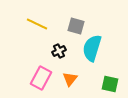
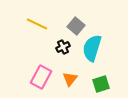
gray square: rotated 24 degrees clockwise
black cross: moved 4 px right, 4 px up
pink rectangle: moved 1 px up
green square: moved 9 px left; rotated 30 degrees counterclockwise
